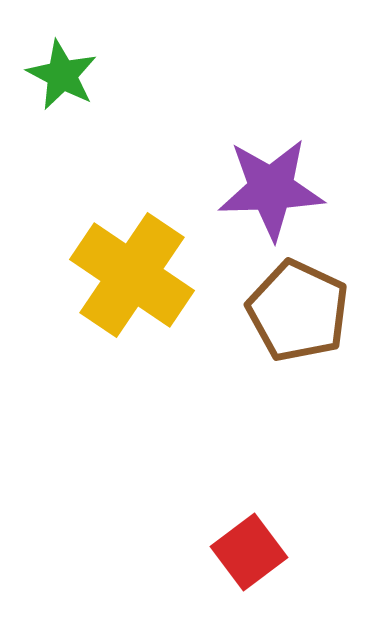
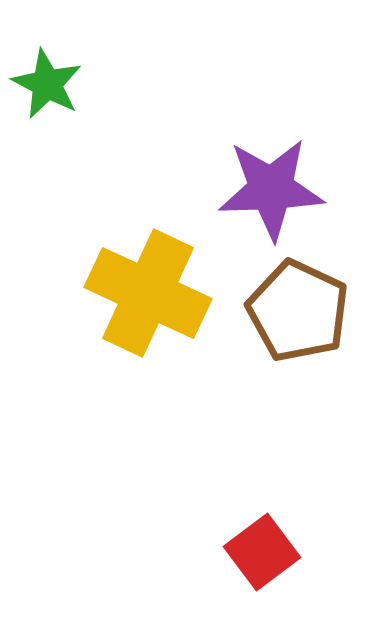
green star: moved 15 px left, 9 px down
yellow cross: moved 16 px right, 18 px down; rotated 9 degrees counterclockwise
red square: moved 13 px right
